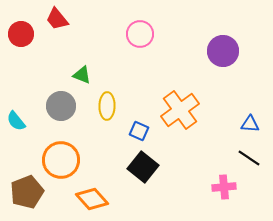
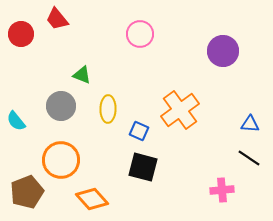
yellow ellipse: moved 1 px right, 3 px down
black square: rotated 24 degrees counterclockwise
pink cross: moved 2 px left, 3 px down
